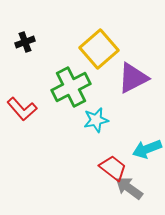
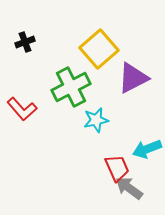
red trapezoid: moved 4 px right; rotated 28 degrees clockwise
